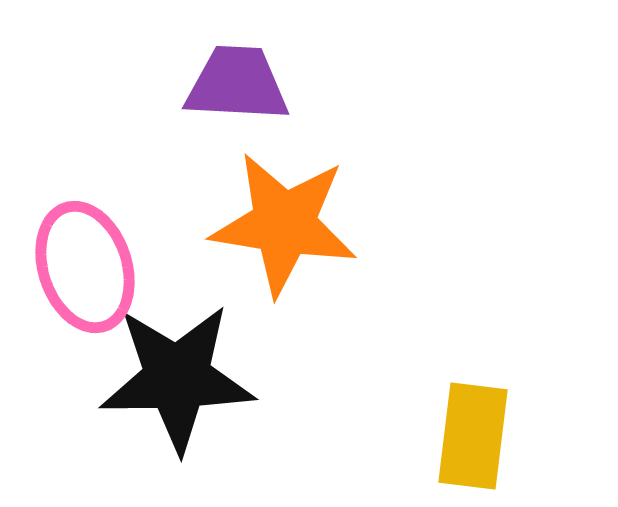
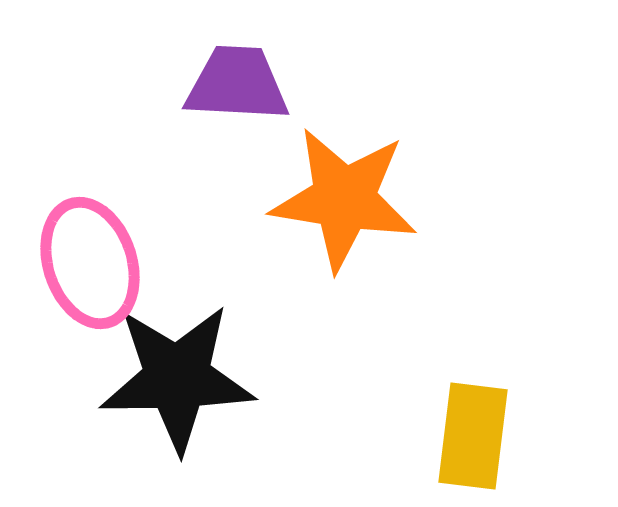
orange star: moved 60 px right, 25 px up
pink ellipse: moved 5 px right, 4 px up
